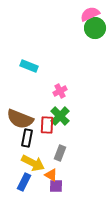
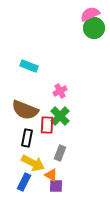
green circle: moved 1 px left
brown semicircle: moved 5 px right, 9 px up
